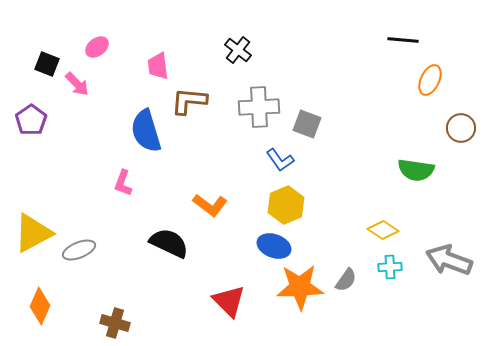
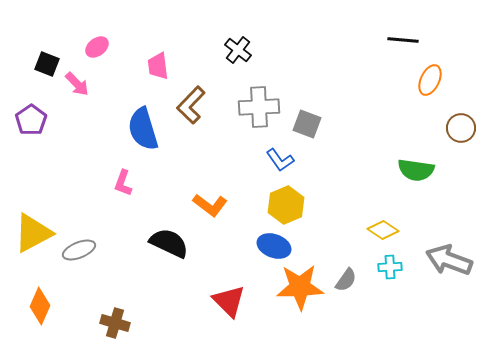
brown L-shape: moved 2 px right, 4 px down; rotated 51 degrees counterclockwise
blue semicircle: moved 3 px left, 2 px up
